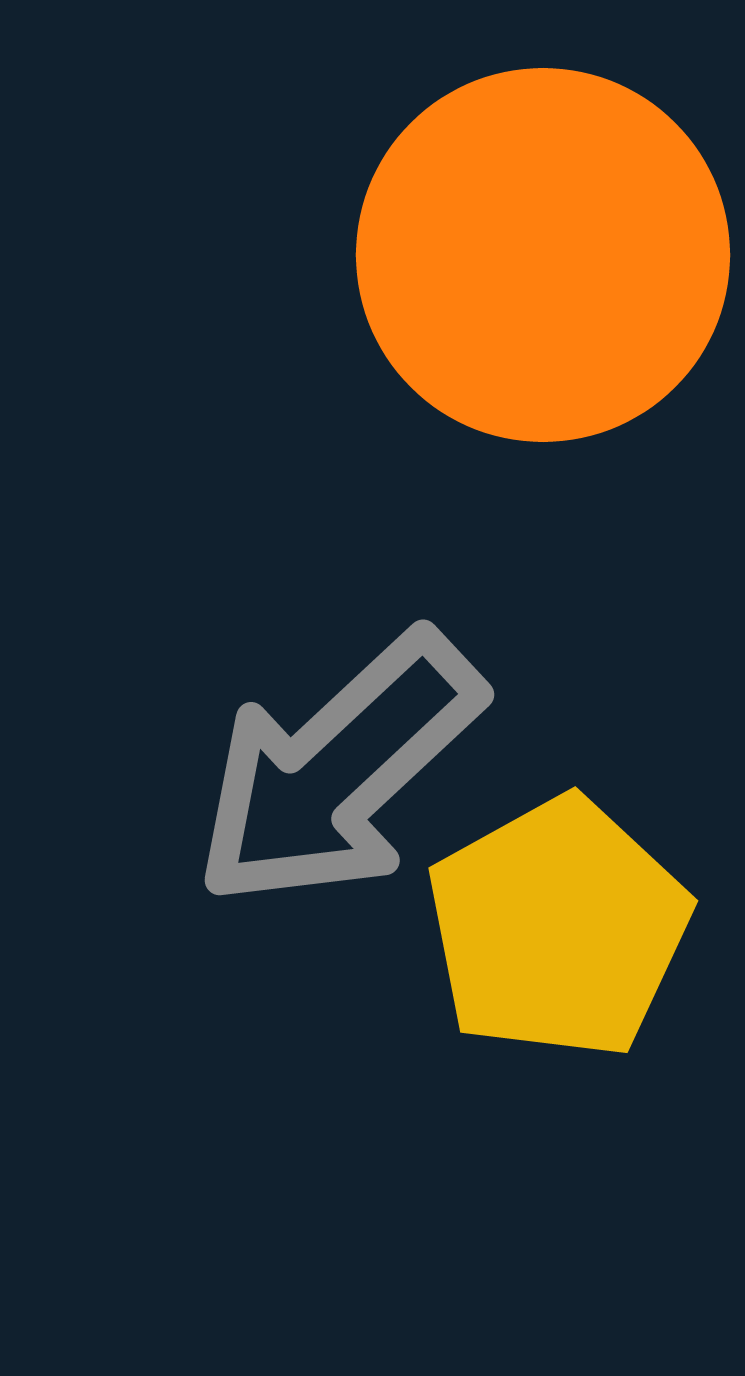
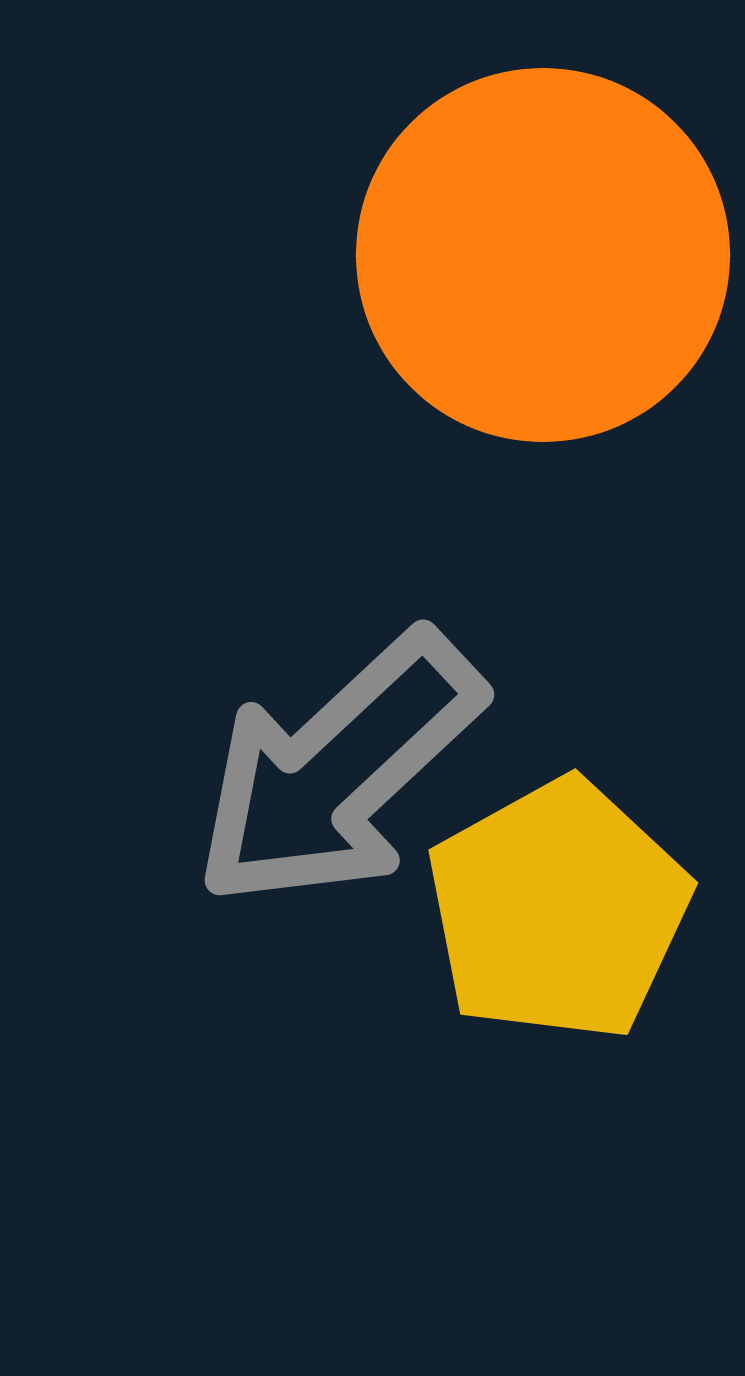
yellow pentagon: moved 18 px up
